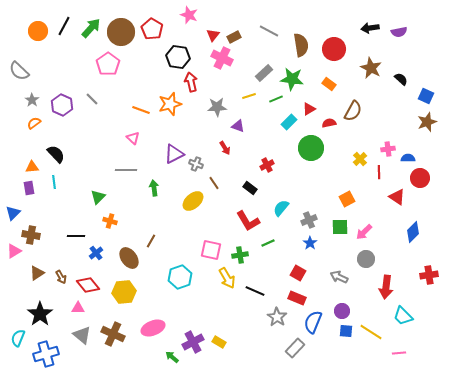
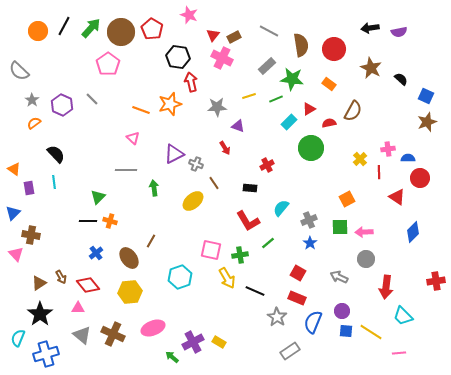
gray rectangle at (264, 73): moved 3 px right, 7 px up
orange triangle at (32, 167): moved 18 px left, 2 px down; rotated 40 degrees clockwise
black rectangle at (250, 188): rotated 32 degrees counterclockwise
pink arrow at (364, 232): rotated 42 degrees clockwise
black line at (76, 236): moved 12 px right, 15 px up
green line at (268, 243): rotated 16 degrees counterclockwise
pink triangle at (14, 251): moved 2 px right, 3 px down; rotated 42 degrees counterclockwise
brown triangle at (37, 273): moved 2 px right, 10 px down
red cross at (429, 275): moved 7 px right, 6 px down
yellow hexagon at (124, 292): moved 6 px right
gray rectangle at (295, 348): moved 5 px left, 3 px down; rotated 12 degrees clockwise
